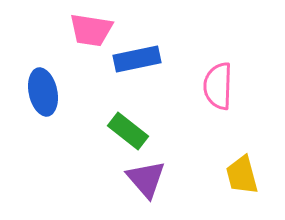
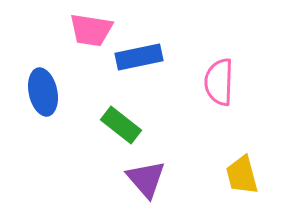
blue rectangle: moved 2 px right, 2 px up
pink semicircle: moved 1 px right, 4 px up
green rectangle: moved 7 px left, 6 px up
